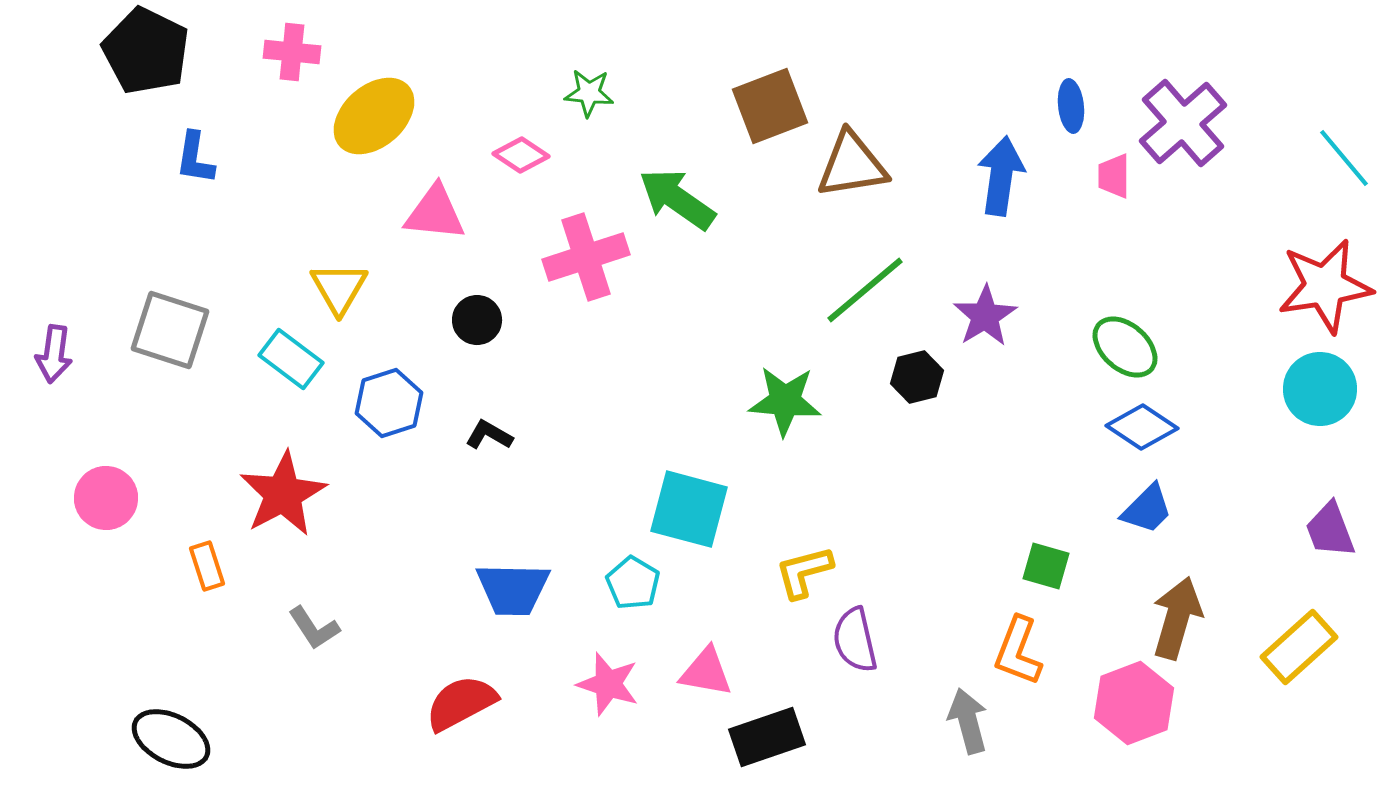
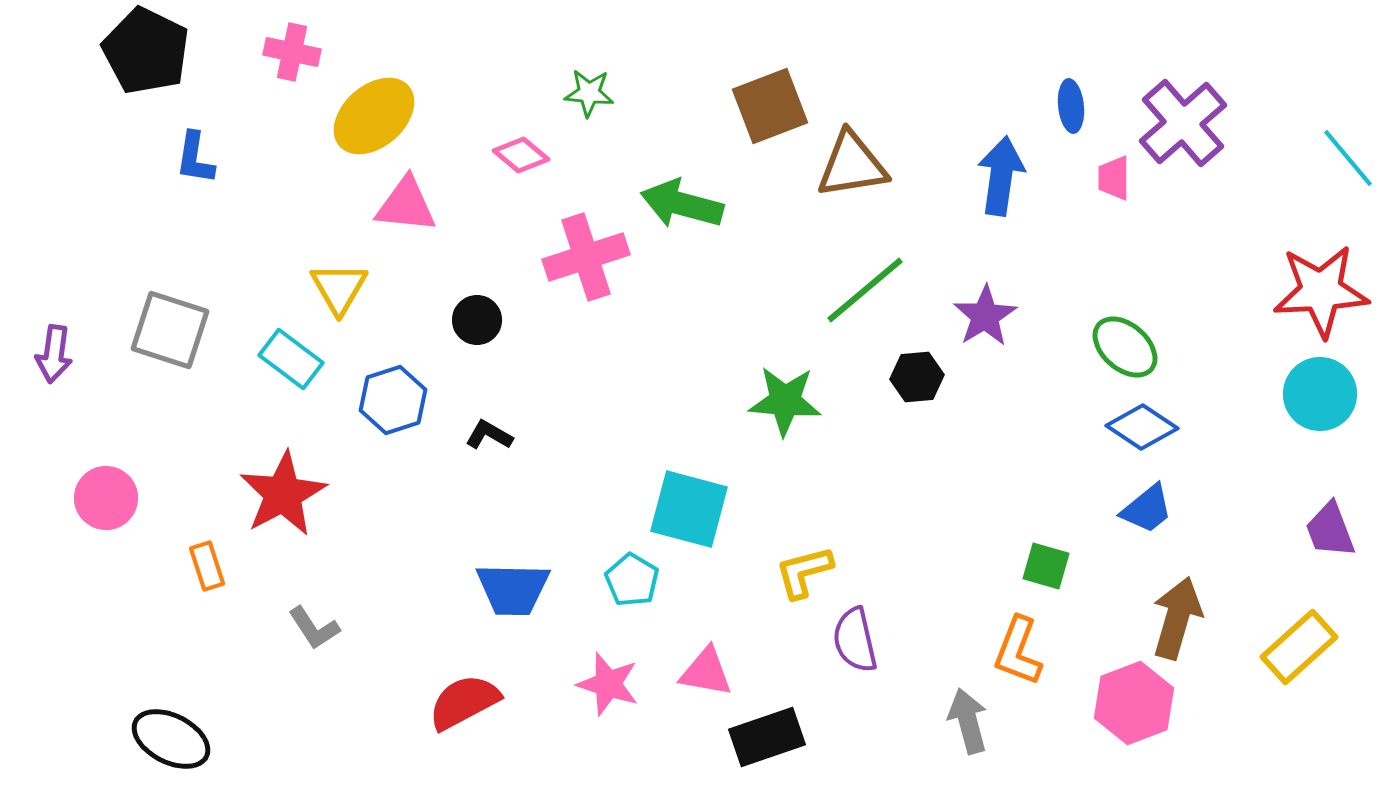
pink cross at (292, 52): rotated 6 degrees clockwise
pink diamond at (521, 155): rotated 6 degrees clockwise
cyan line at (1344, 158): moved 4 px right
pink trapezoid at (1114, 176): moved 2 px down
green arrow at (677, 199): moved 5 px right, 5 px down; rotated 20 degrees counterclockwise
pink triangle at (435, 213): moved 29 px left, 8 px up
red star at (1325, 286): moved 4 px left, 5 px down; rotated 6 degrees clockwise
black hexagon at (917, 377): rotated 9 degrees clockwise
cyan circle at (1320, 389): moved 5 px down
blue hexagon at (389, 403): moved 4 px right, 3 px up
blue trapezoid at (1147, 509): rotated 6 degrees clockwise
cyan pentagon at (633, 583): moved 1 px left, 3 px up
red semicircle at (461, 703): moved 3 px right, 1 px up
